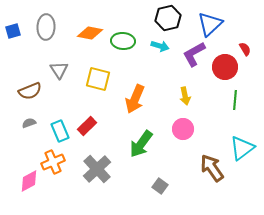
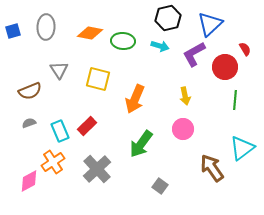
orange cross: rotated 10 degrees counterclockwise
